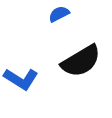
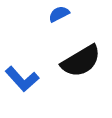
blue L-shape: moved 1 px right; rotated 16 degrees clockwise
